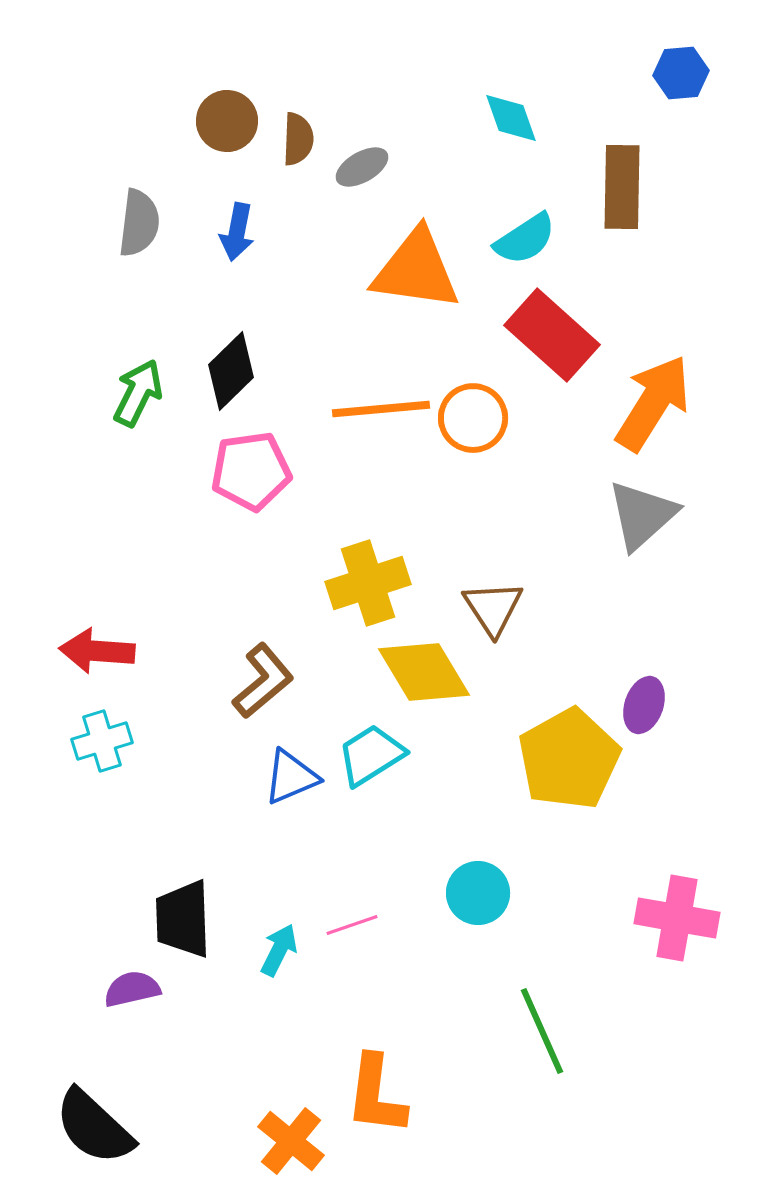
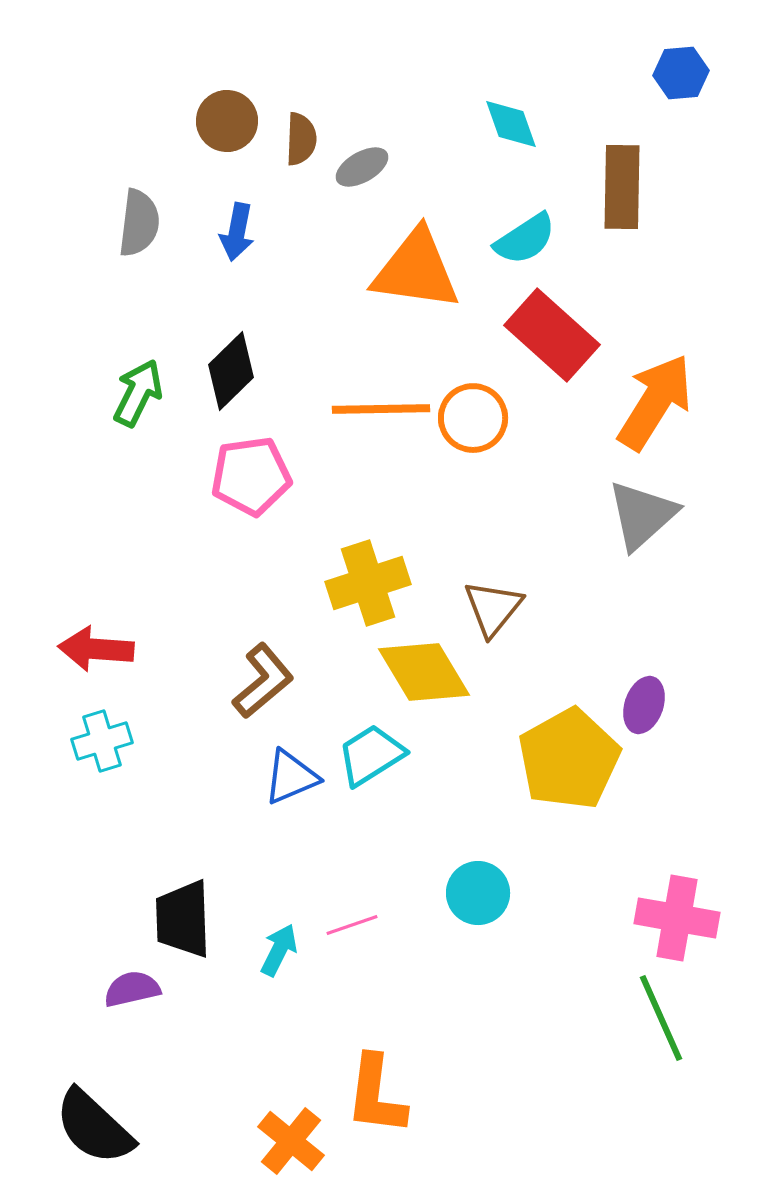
cyan diamond: moved 6 px down
brown semicircle: moved 3 px right
orange arrow: moved 2 px right, 1 px up
orange line: rotated 4 degrees clockwise
pink pentagon: moved 5 px down
brown triangle: rotated 12 degrees clockwise
red arrow: moved 1 px left, 2 px up
green line: moved 119 px right, 13 px up
